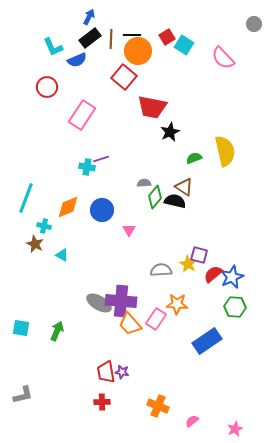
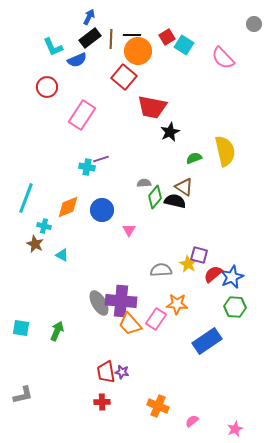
gray ellipse at (99, 303): rotated 30 degrees clockwise
